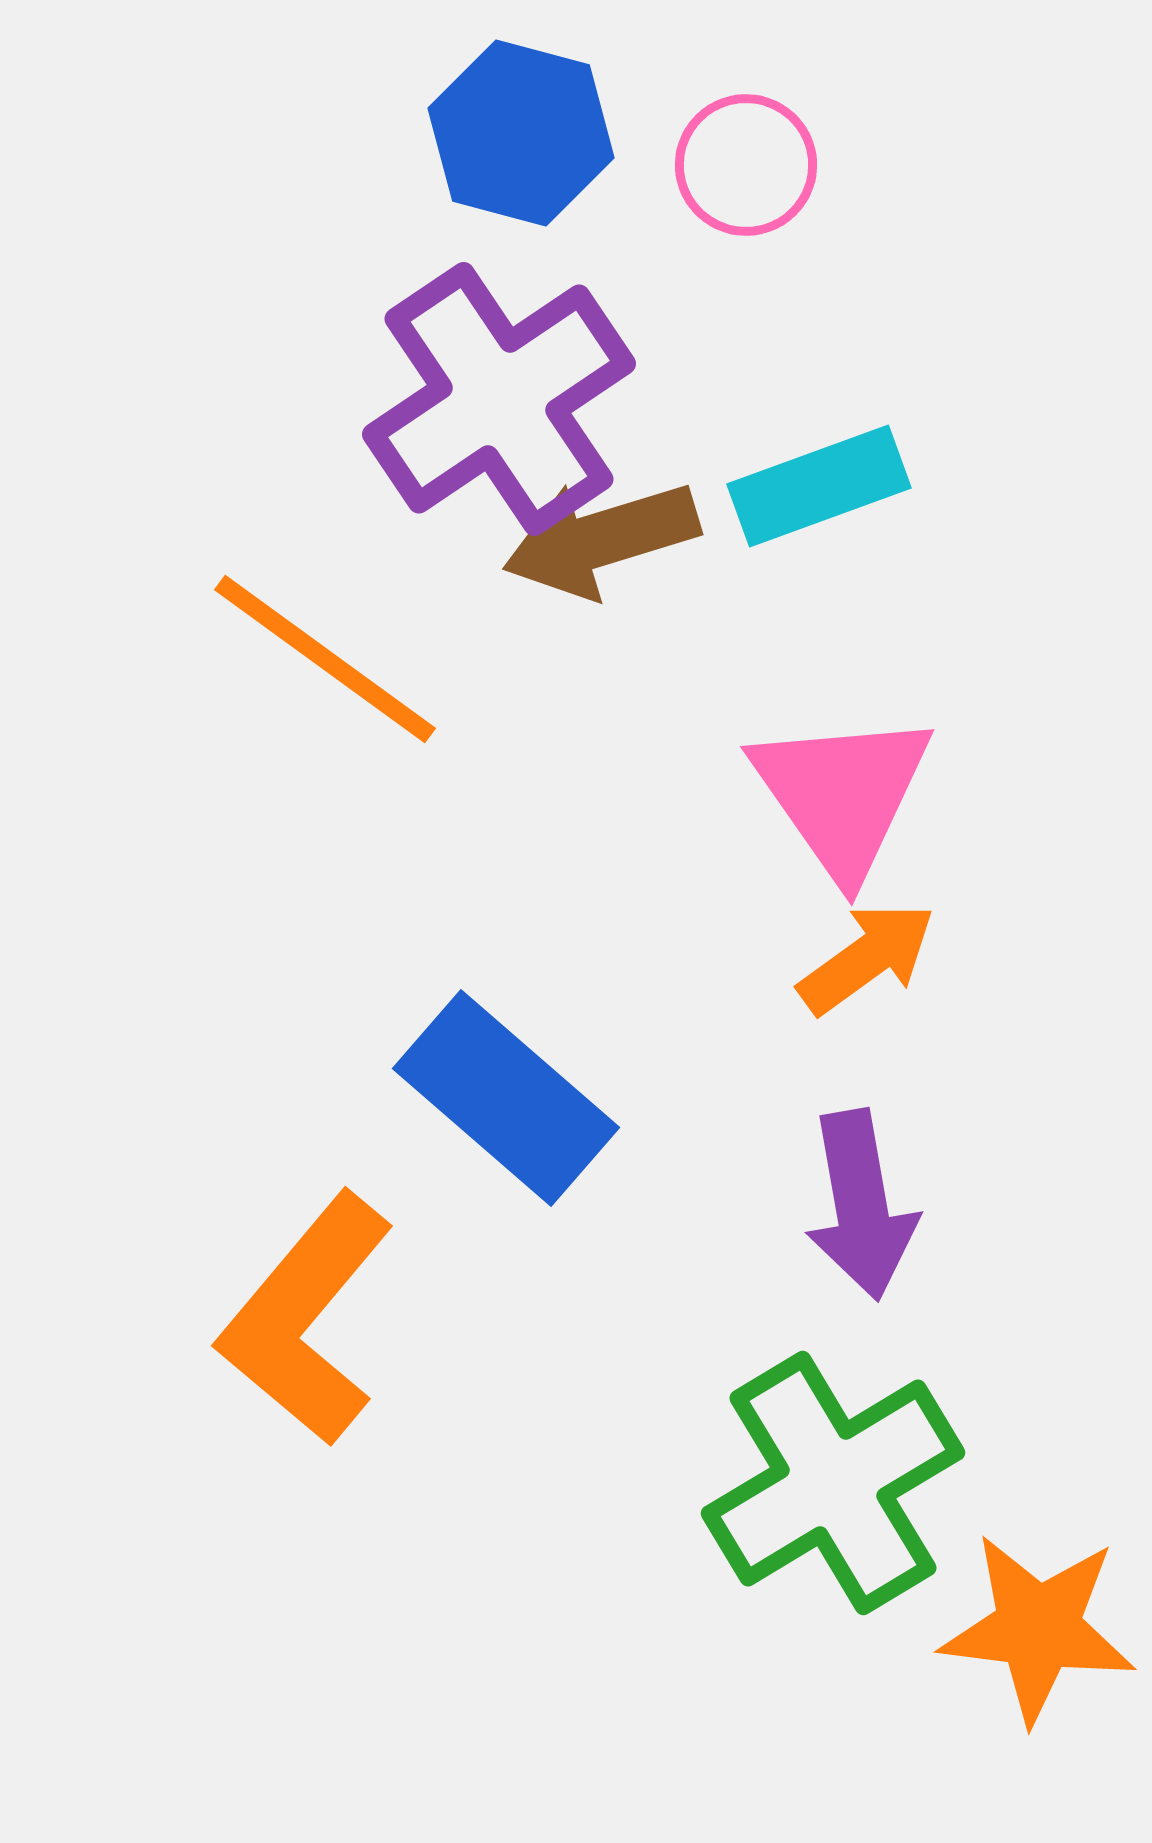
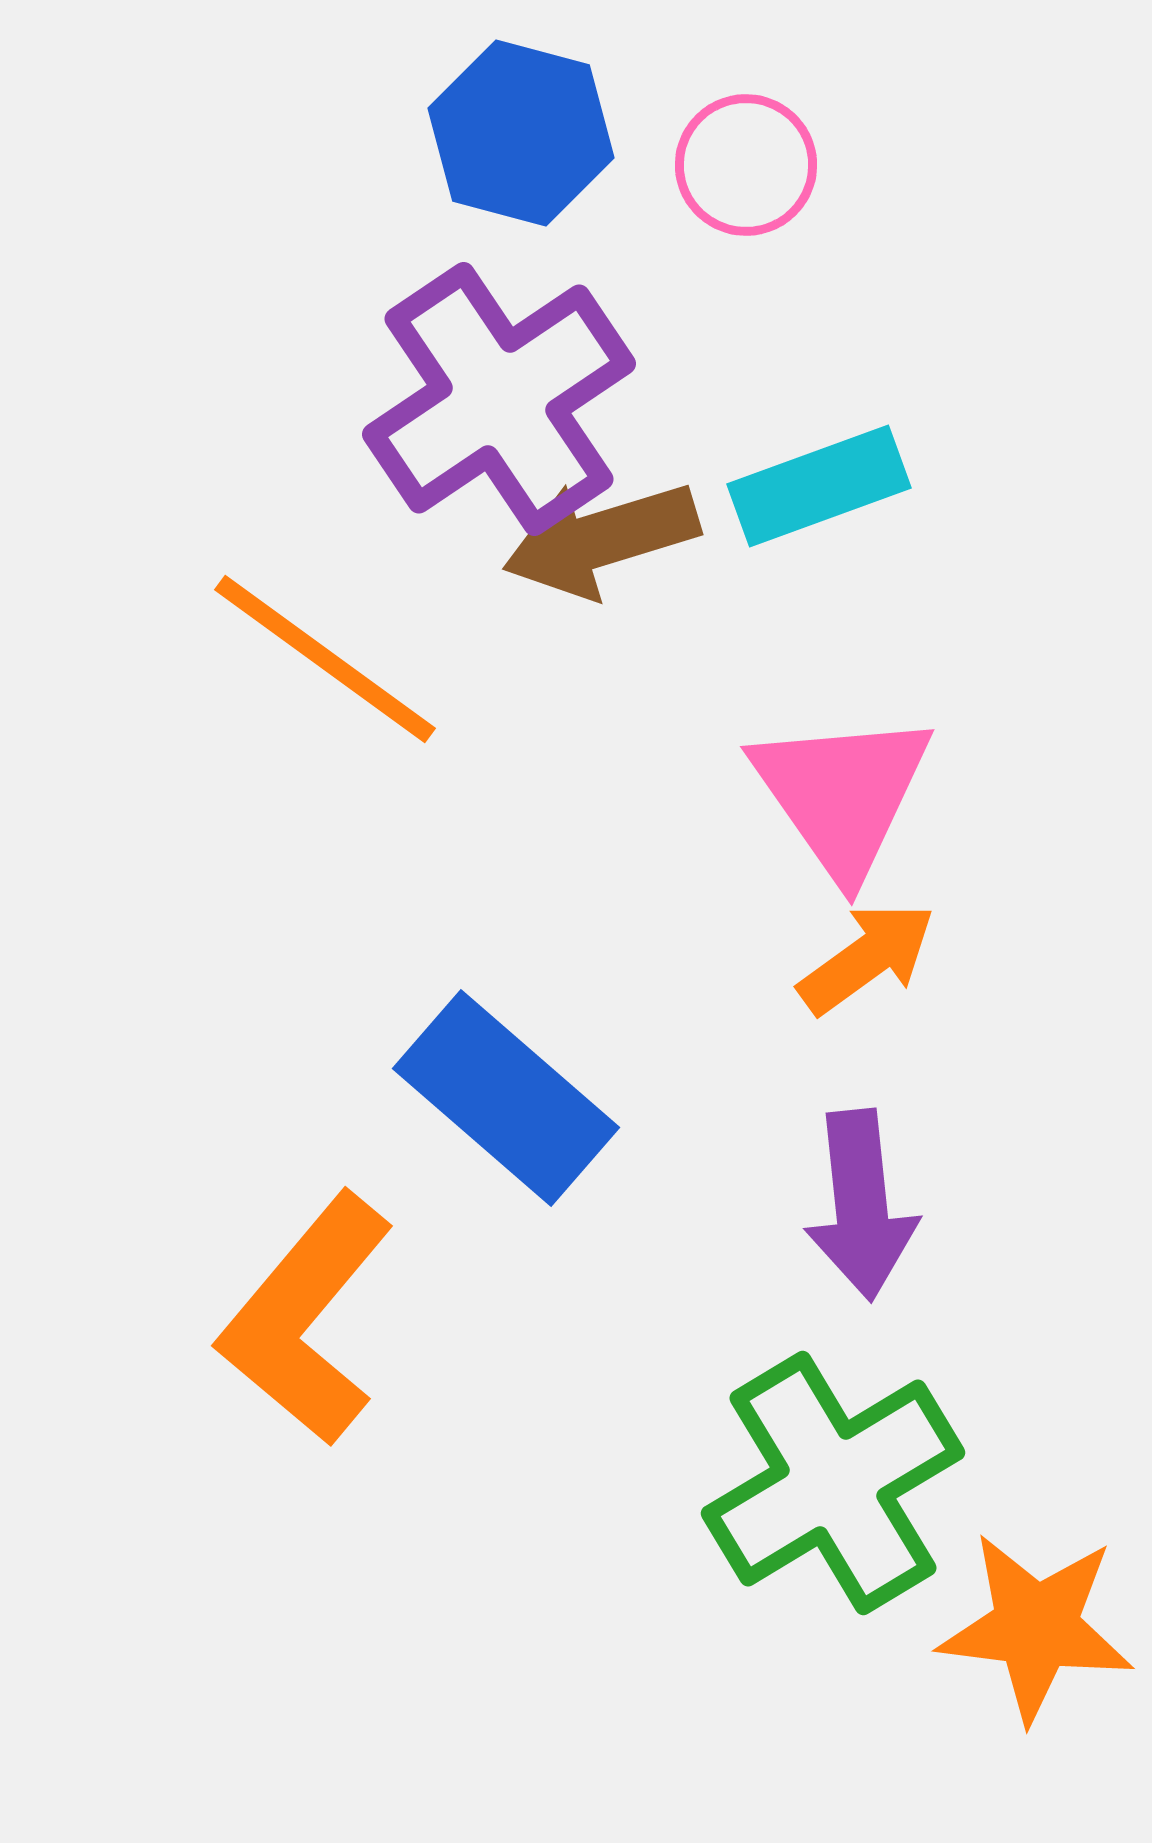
purple arrow: rotated 4 degrees clockwise
orange star: moved 2 px left, 1 px up
